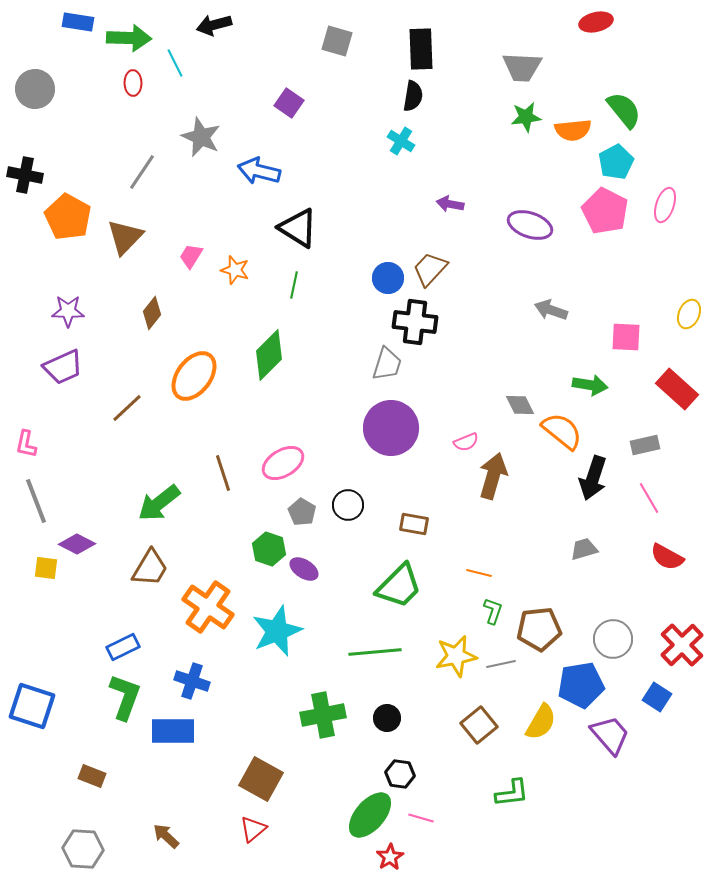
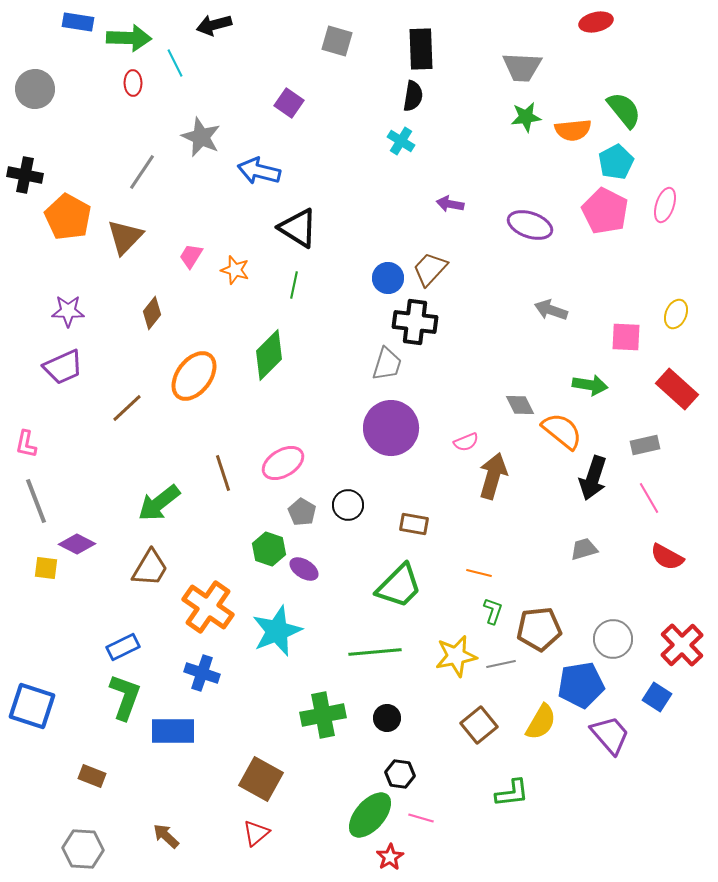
yellow ellipse at (689, 314): moved 13 px left
blue cross at (192, 681): moved 10 px right, 8 px up
red triangle at (253, 829): moved 3 px right, 4 px down
